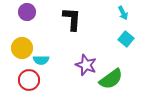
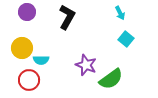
cyan arrow: moved 3 px left
black L-shape: moved 5 px left, 2 px up; rotated 25 degrees clockwise
